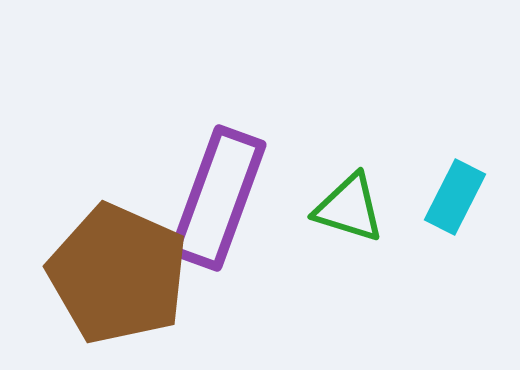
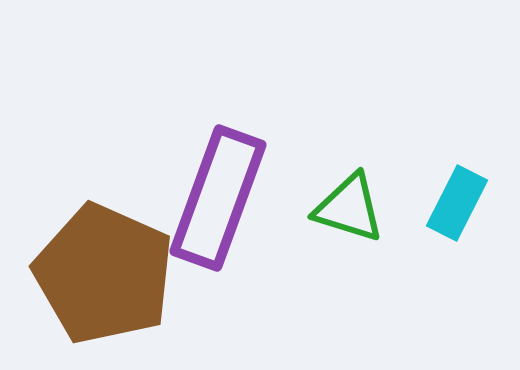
cyan rectangle: moved 2 px right, 6 px down
brown pentagon: moved 14 px left
